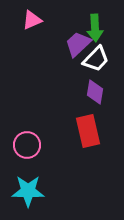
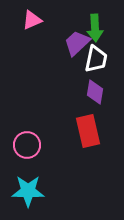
purple trapezoid: moved 1 px left, 1 px up
white trapezoid: rotated 32 degrees counterclockwise
